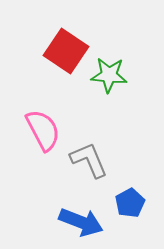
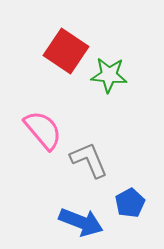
pink semicircle: rotated 12 degrees counterclockwise
